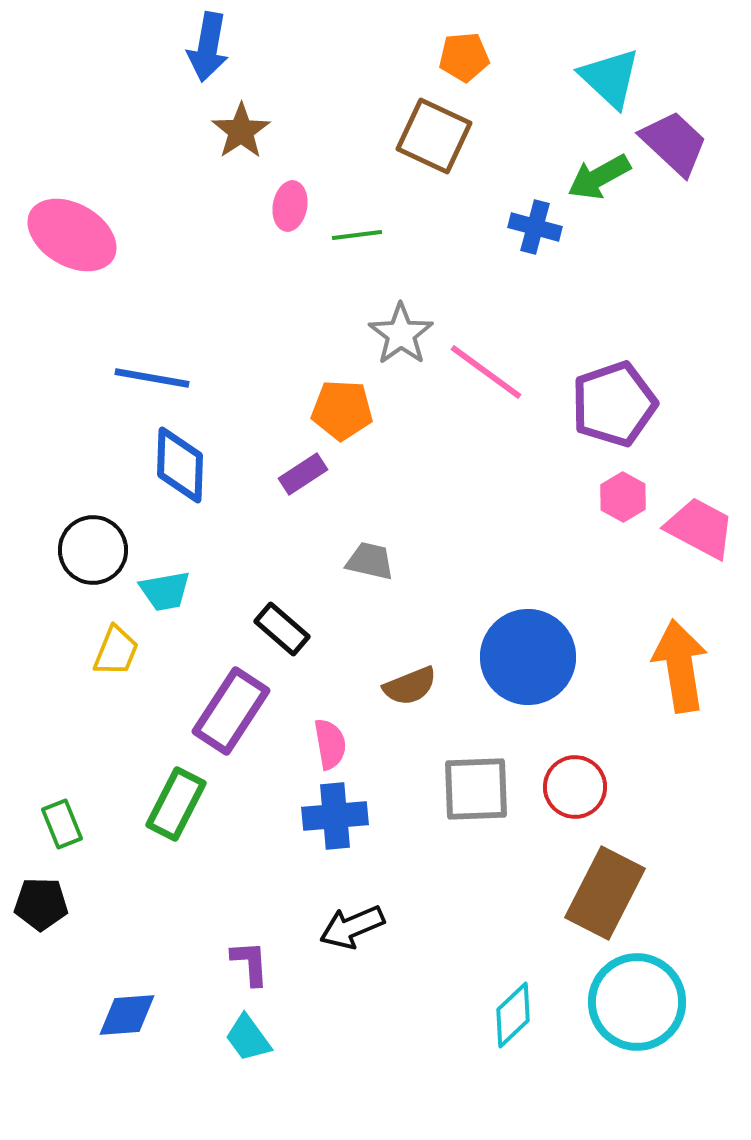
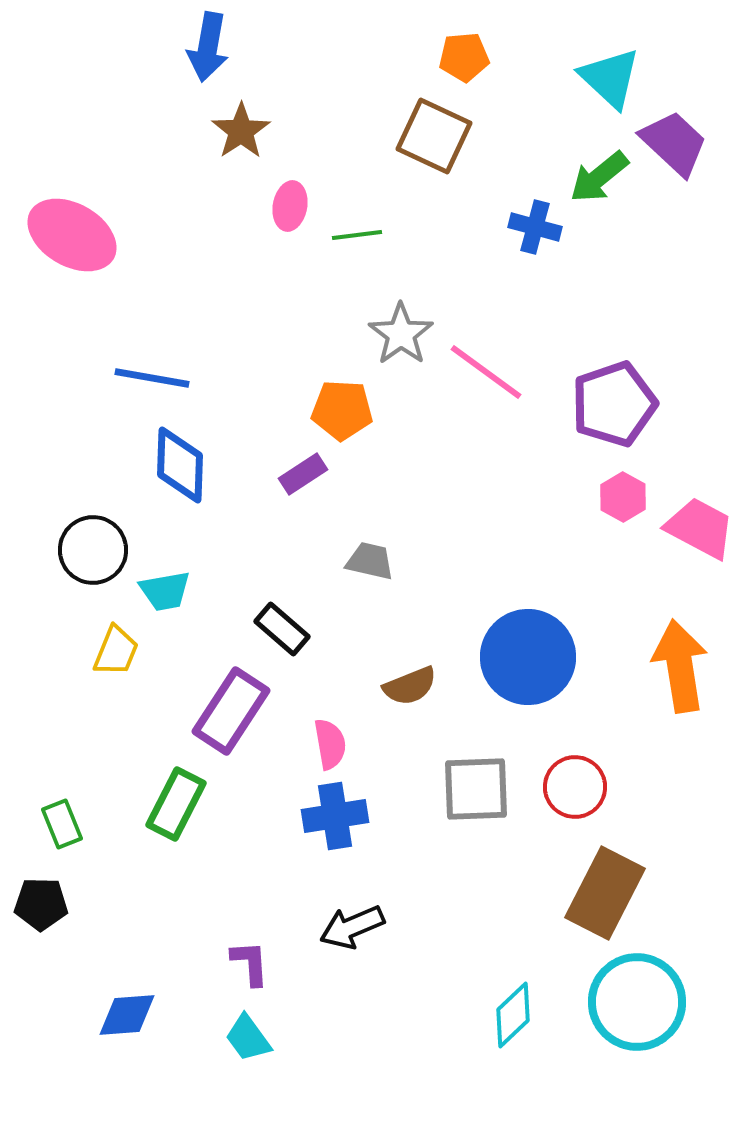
green arrow at (599, 177): rotated 10 degrees counterclockwise
blue cross at (335, 816): rotated 4 degrees counterclockwise
